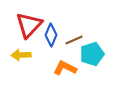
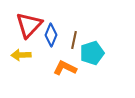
brown line: rotated 54 degrees counterclockwise
cyan pentagon: moved 1 px up
